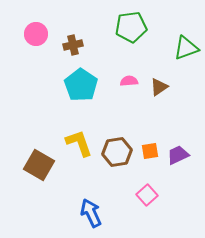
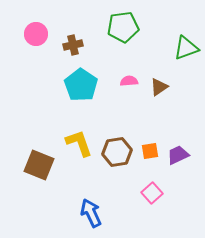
green pentagon: moved 8 px left
brown square: rotated 8 degrees counterclockwise
pink square: moved 5 px right, 2 px up
